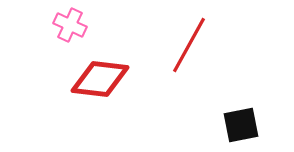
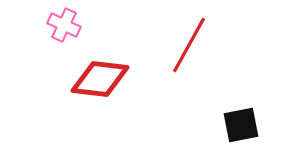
pink cross: moved 6 px left
